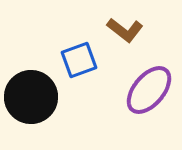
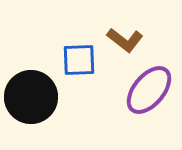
brown L-shape: moved 10 px down
blue square: rotated 18 degrees clockwise
